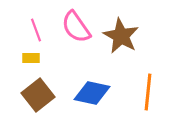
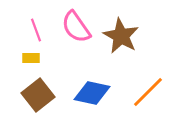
orange line: rotated 39 degrees clockwise
